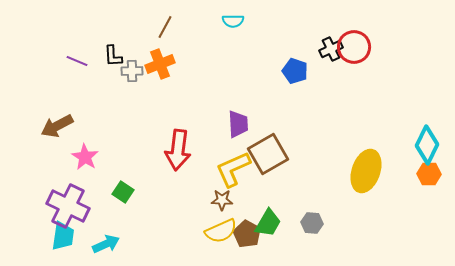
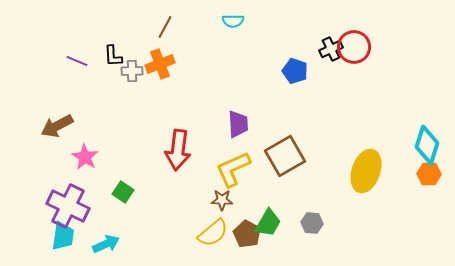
cyan diamond: rotated 9 degrees counterclockwise
brown square: moved 17 px right, 2 px down
yellow semicircle: moved 8 px left, 2 px down; rotated 16 degrees counterclockwise
